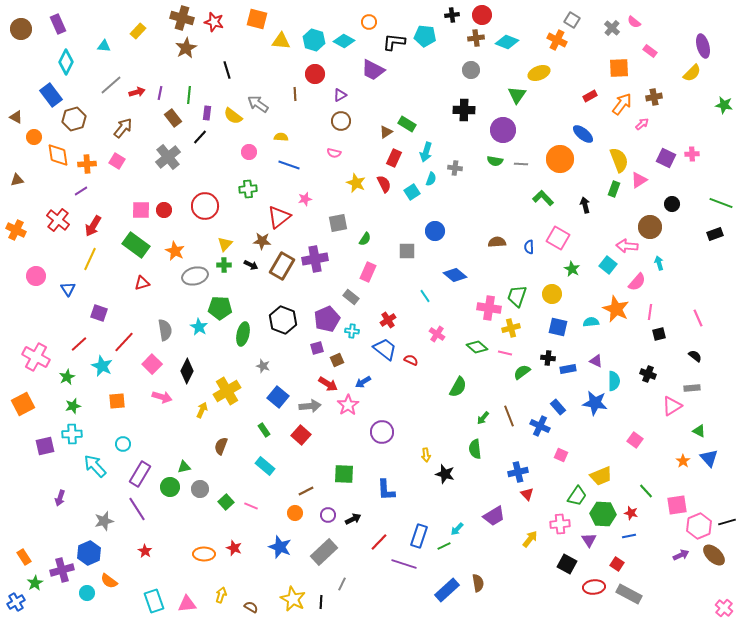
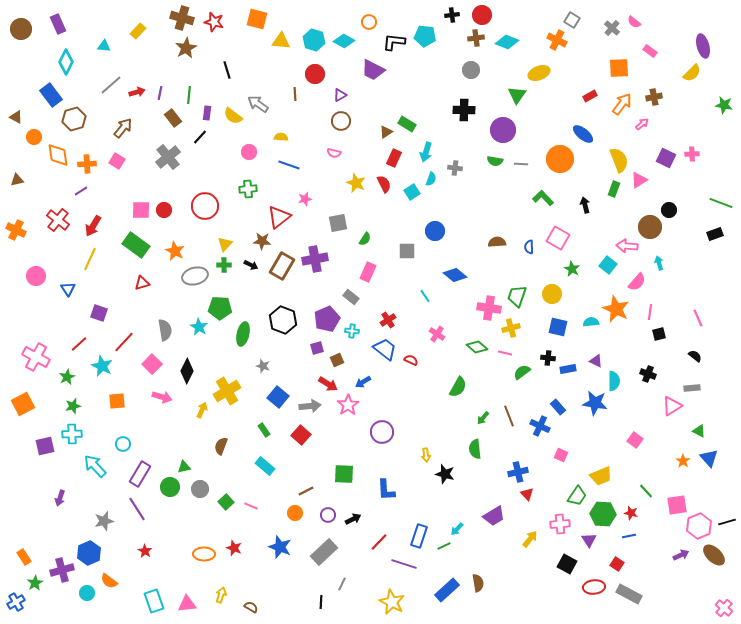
black circle at (672, 204): moved 3 px left, 6 px down
yellow star at (293, 599): moved 99 px right, 3 px down
